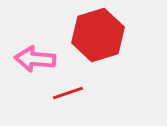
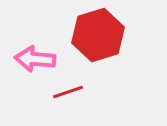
red line: moved 1 px up
